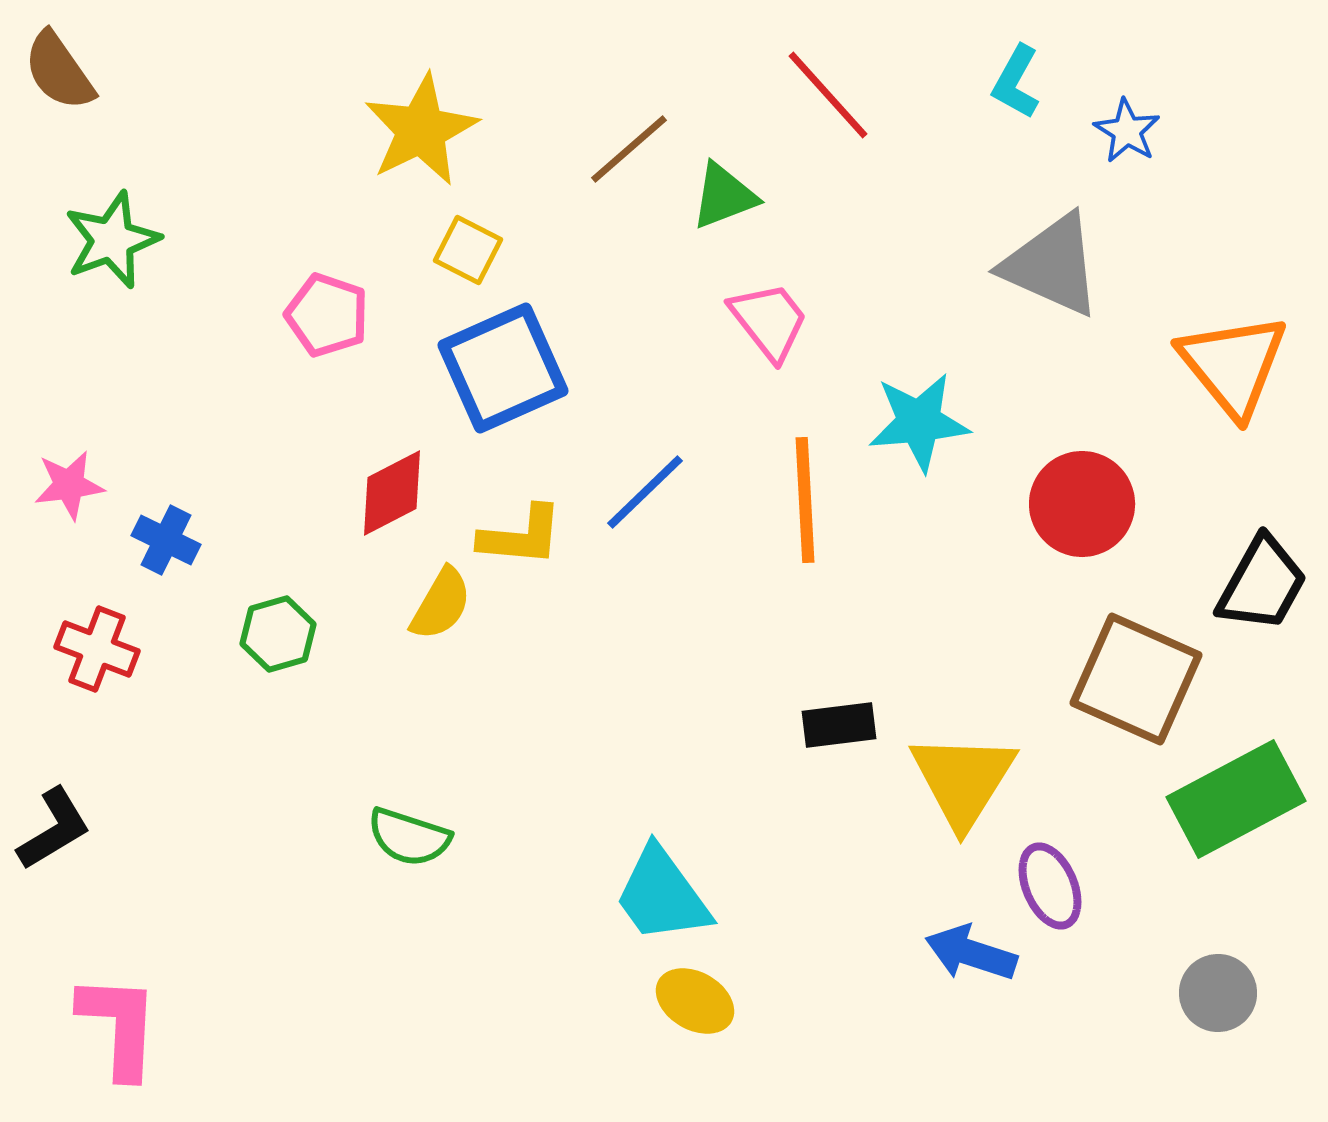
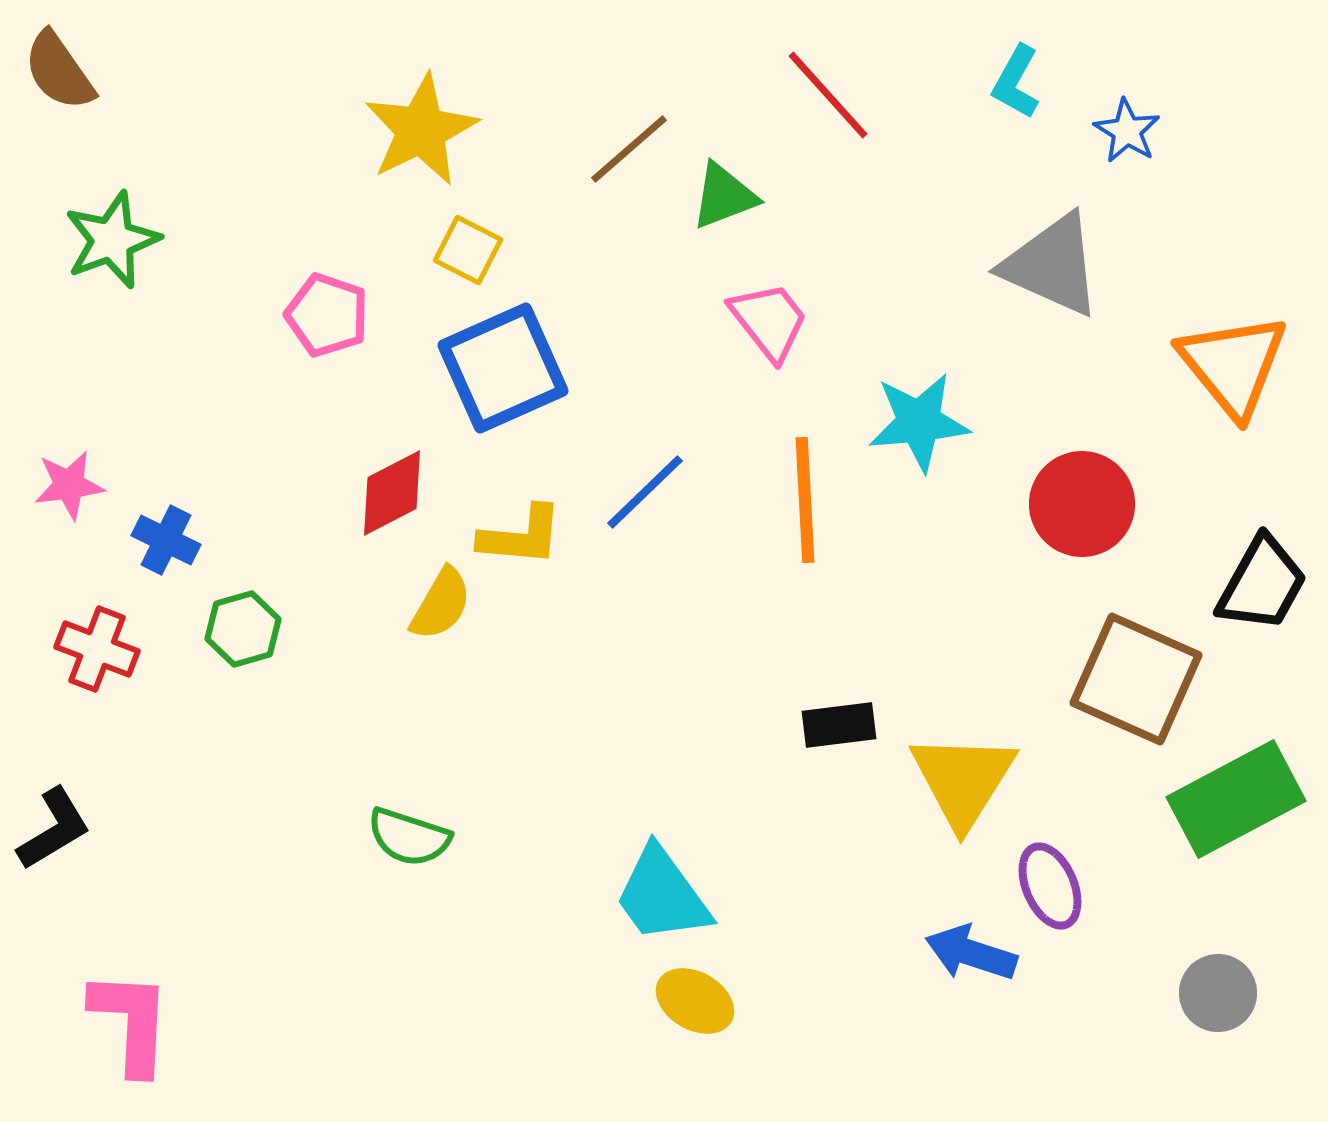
green hexagon: moved 35 px left, 5 px up
pink L-shape: moved 12 px right, 4 px up
